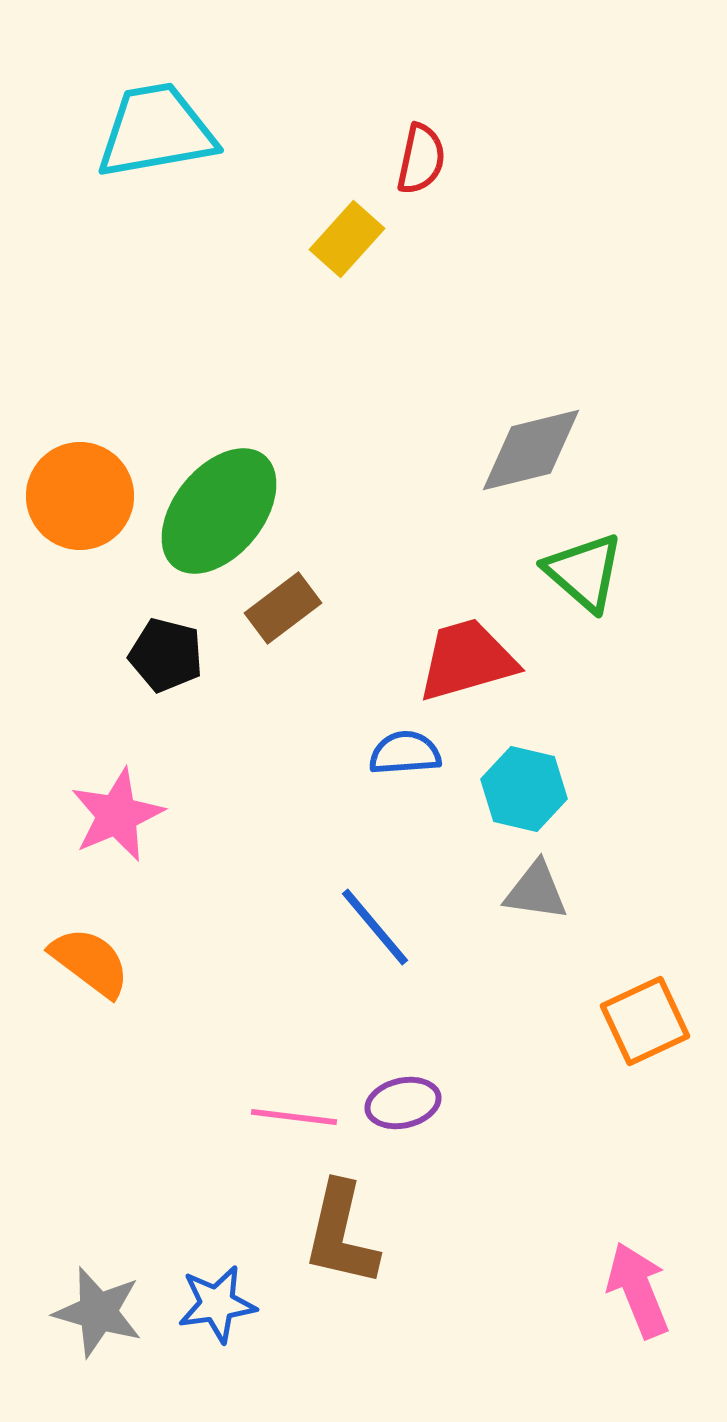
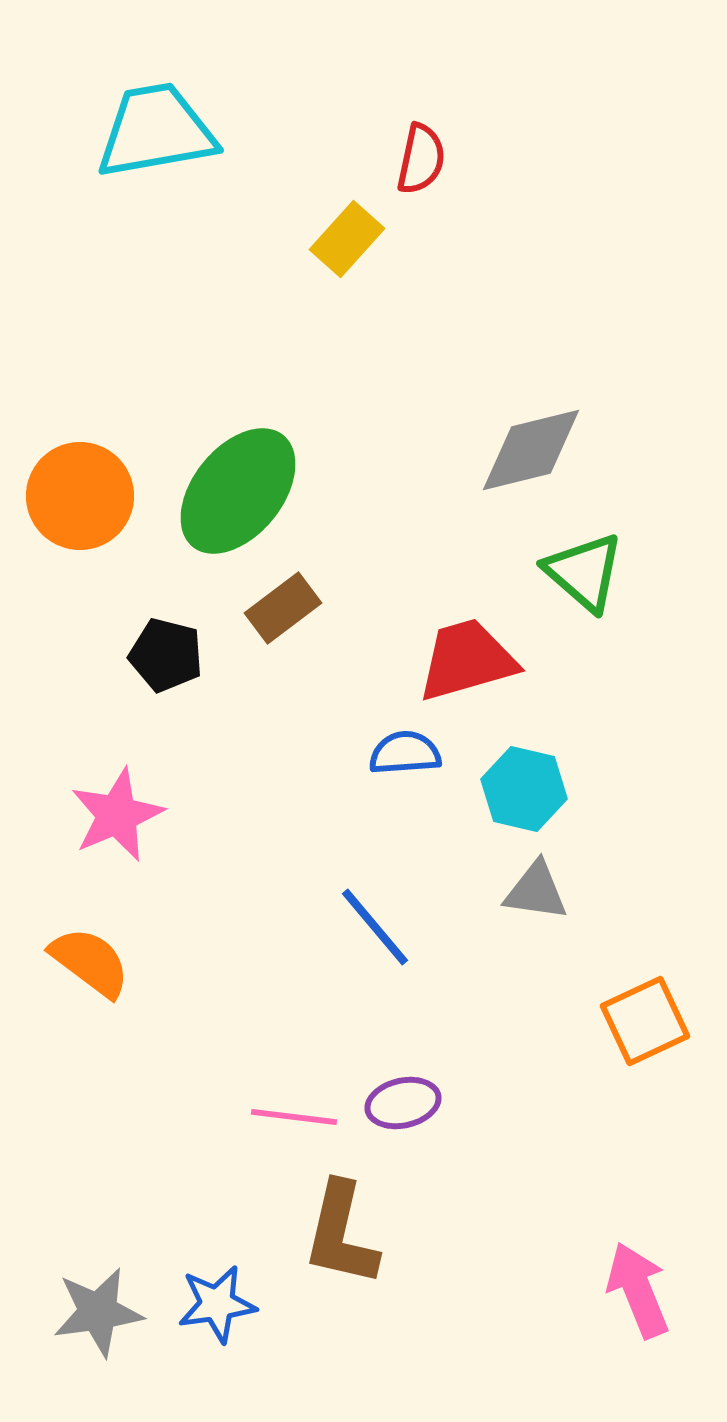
green ellipse: moved 19 px right, 20 px up
gray star: rotated 24 degrees counterclockwise
